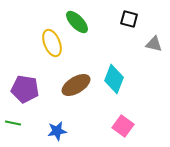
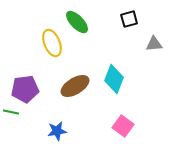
black square: rotated 30 degrees counterclockwise
gray triangle: rotated 18 degrees counterclockwise
brown ellipse: moved 1 px left, 1 px down
purple pentagon: rotated 16 degrees counterclockwise
green line: moved 2 px left, 11 px up
